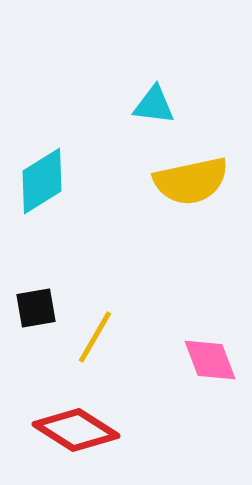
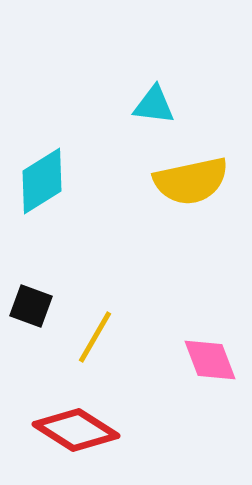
black square: moved 5 px left, 2 px up; rotated 30 degrees clockwise
